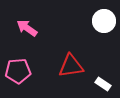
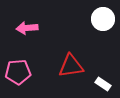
white circle: moved 1 px left, 2 px up
pink arrow: rotated 40 degrees counterclockwise
pink pentagon: moved 1 px down
